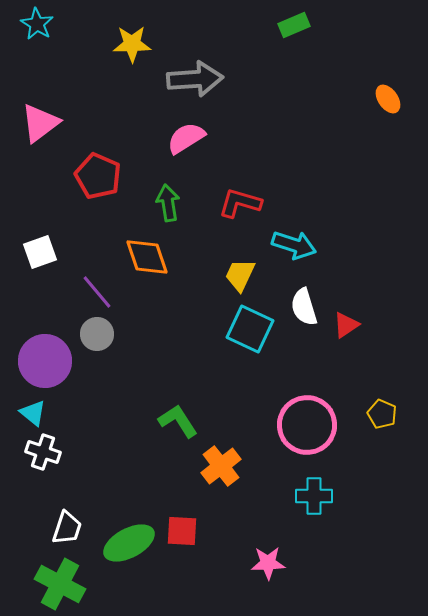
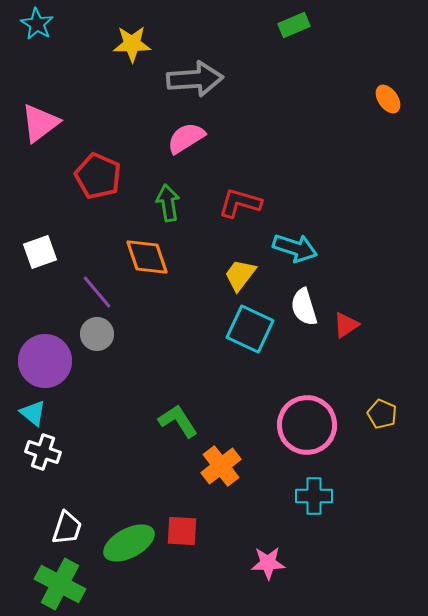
cyan arrow: moved 1 px right, 3 px down
yellow trapezoid: rotated 12 degrees clockwise
